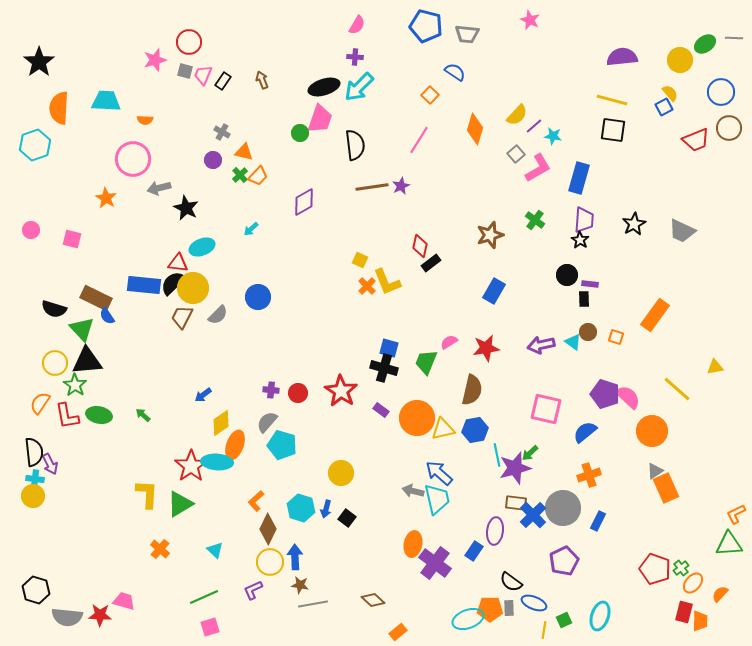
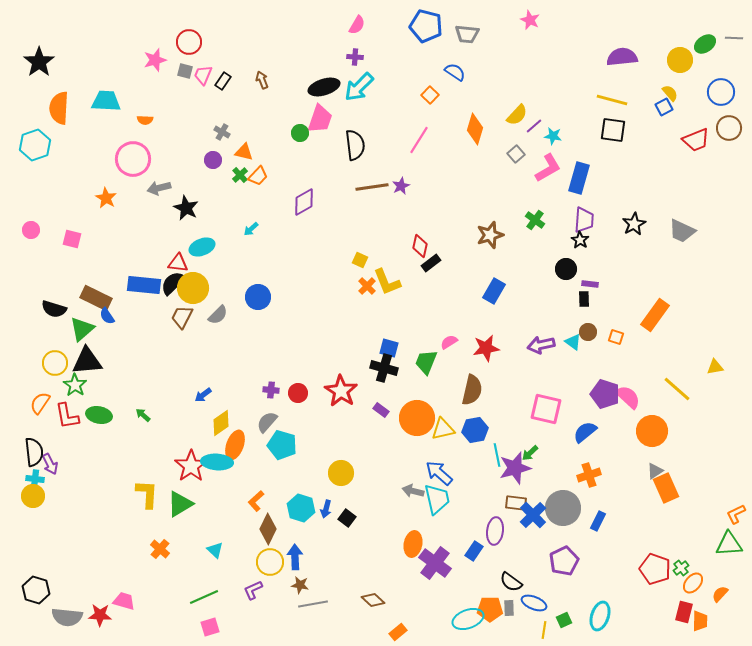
pink L-shape at (538, 168): moved 10 px right
black circle at (567, 275): moved 1 px left, 6 px up
green triangle at (82, 329): rotated 32 degrees clockwise
